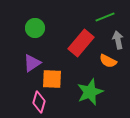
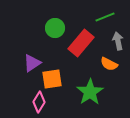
green circle: moved 20 px right
gray arrow: moved 1 px down
orange semicircle: moved 1 px right, 3 px down
orange square: rotated 10 degrees counterclockwise
green star: rotated 12 degrees counterclockwise
pink diamond: rotated 15 degrees clockwise
